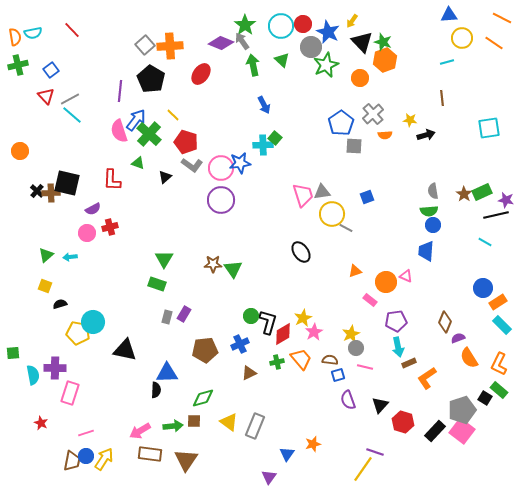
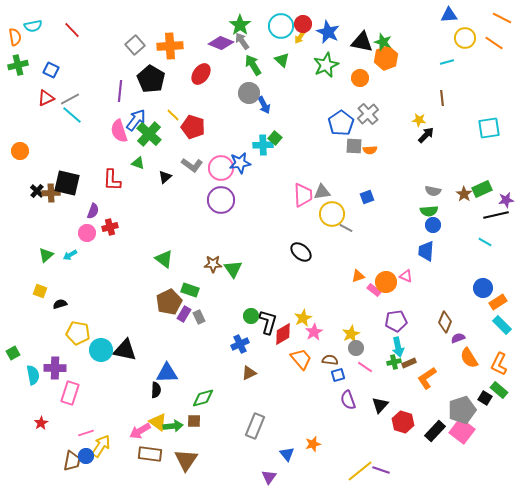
yellow arrow at (352, 21): moved 52 px left, 16 px down
green star at (245, 25): moved 5 px left
cyan semicircle at (33, 33): moved 7 px up
yellow circle at (462, 38): moved 3 px right
black triangle at (362, 42): rotated 35 degrees counterclockwise
gray square at (145, 45): moved 10 px left
gray circle at (311, 47): moved 62 px left, 46 px down
orange hexagon at (385, 60): moved 1 px right, 2 px up
green arrow at (253, 65): rotated 20 degrees counterclockwise
blue square at (51, 70): rotated 28 degrees counterclockwise
red triangle at (46, 96): moved 2 px down; rotated 48 degrees clockwise
gray cross at (373, 114): moved 5 px left
yellow star at (410, 120): moved 9 px right
orange semicircle at (385, 135): moved 15 px left, 15 px down
black arrow at (426, 135): rotated 30 degrees counterclockwise
red pentagon at (186, 142): moved 7 px right, 15 px up
gray semicircle at (433, 191): rotated 70 degrees counterclockwise
green rectangle at (482, 192): moved 3 px up
pink trapezoid at (303, 195): rotated 15 degrees clockwise
purple star at (506, 200): rotated 21 degrees counterclockwise
purple semicircle at (93, 209): moved 2 px down; rotated 42 degrees counterclockwise
black ellipse at (301, 252): rotated 15 degrees counterclockwise
cyan arrow at (70, 257): moved 2 px up; rotated 24 degrees counterclockwise
green triangle at (164, 259): rotated 24 degrees counterclockwise
orange triangle at (355, 271): moved 3 px right, 5 px down
green rectangle at (157, 284): moved 33 px right, 6 px down
yellow square at (45, 286): moved 5 px left, 5 px down
pink rectangle at (370, 300): moved 4 px right, 10 px up
gray rectangle at (167, 317): moved 32 px right; rotated 40 degrees counterclockwise
cyan circle at (93, 322): moved 8 px right, 28 px down
brown pentagon at (205, 350): moved 36 px left, 48 px up; rotated 20 degrees counterclockwise
green square at (13, 353): rotated 24 degrees counterclockwise
green cross at (277, 362): moved 117 px right
pink line at (365, 367): rotated 21 degrees clockwise
yellow triangle at (229, 422): moved 71 px left
red star at (41, 423): rotated 16 degrees clockwise
purple line at (375, 452): moved 6 px right, 18 px down
blue triangle at (287, 454): rotated 14 degrees counterclockwise
yellow arrow at (104, 459): moved 3 px left, 13 px up
yellow line at (363, 469): moved 3 px left, 2 px down; rotated 16 degrees clockwise
